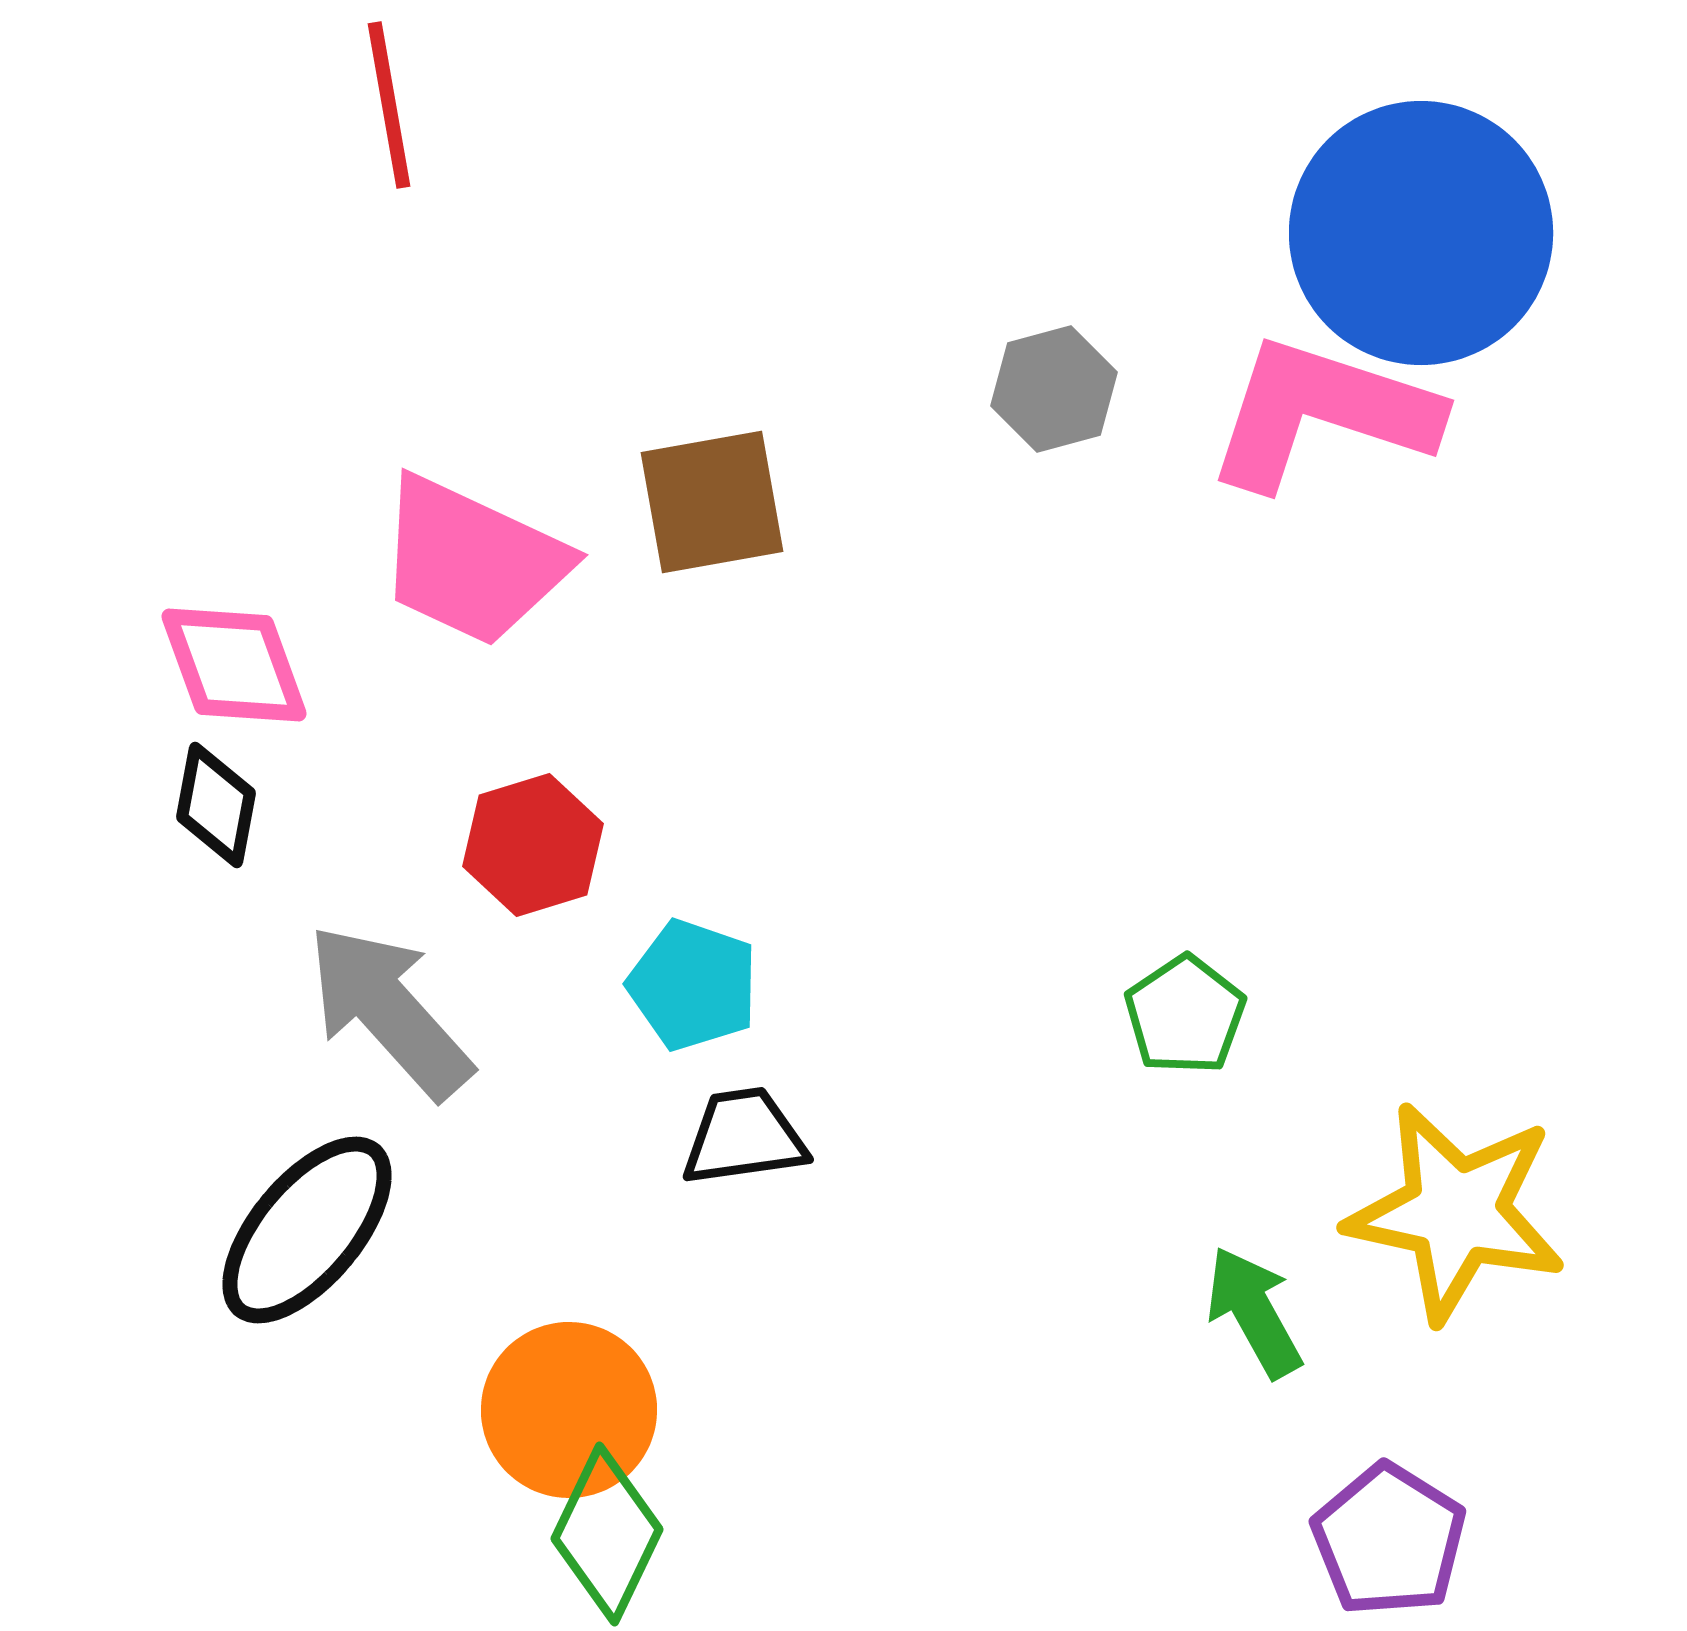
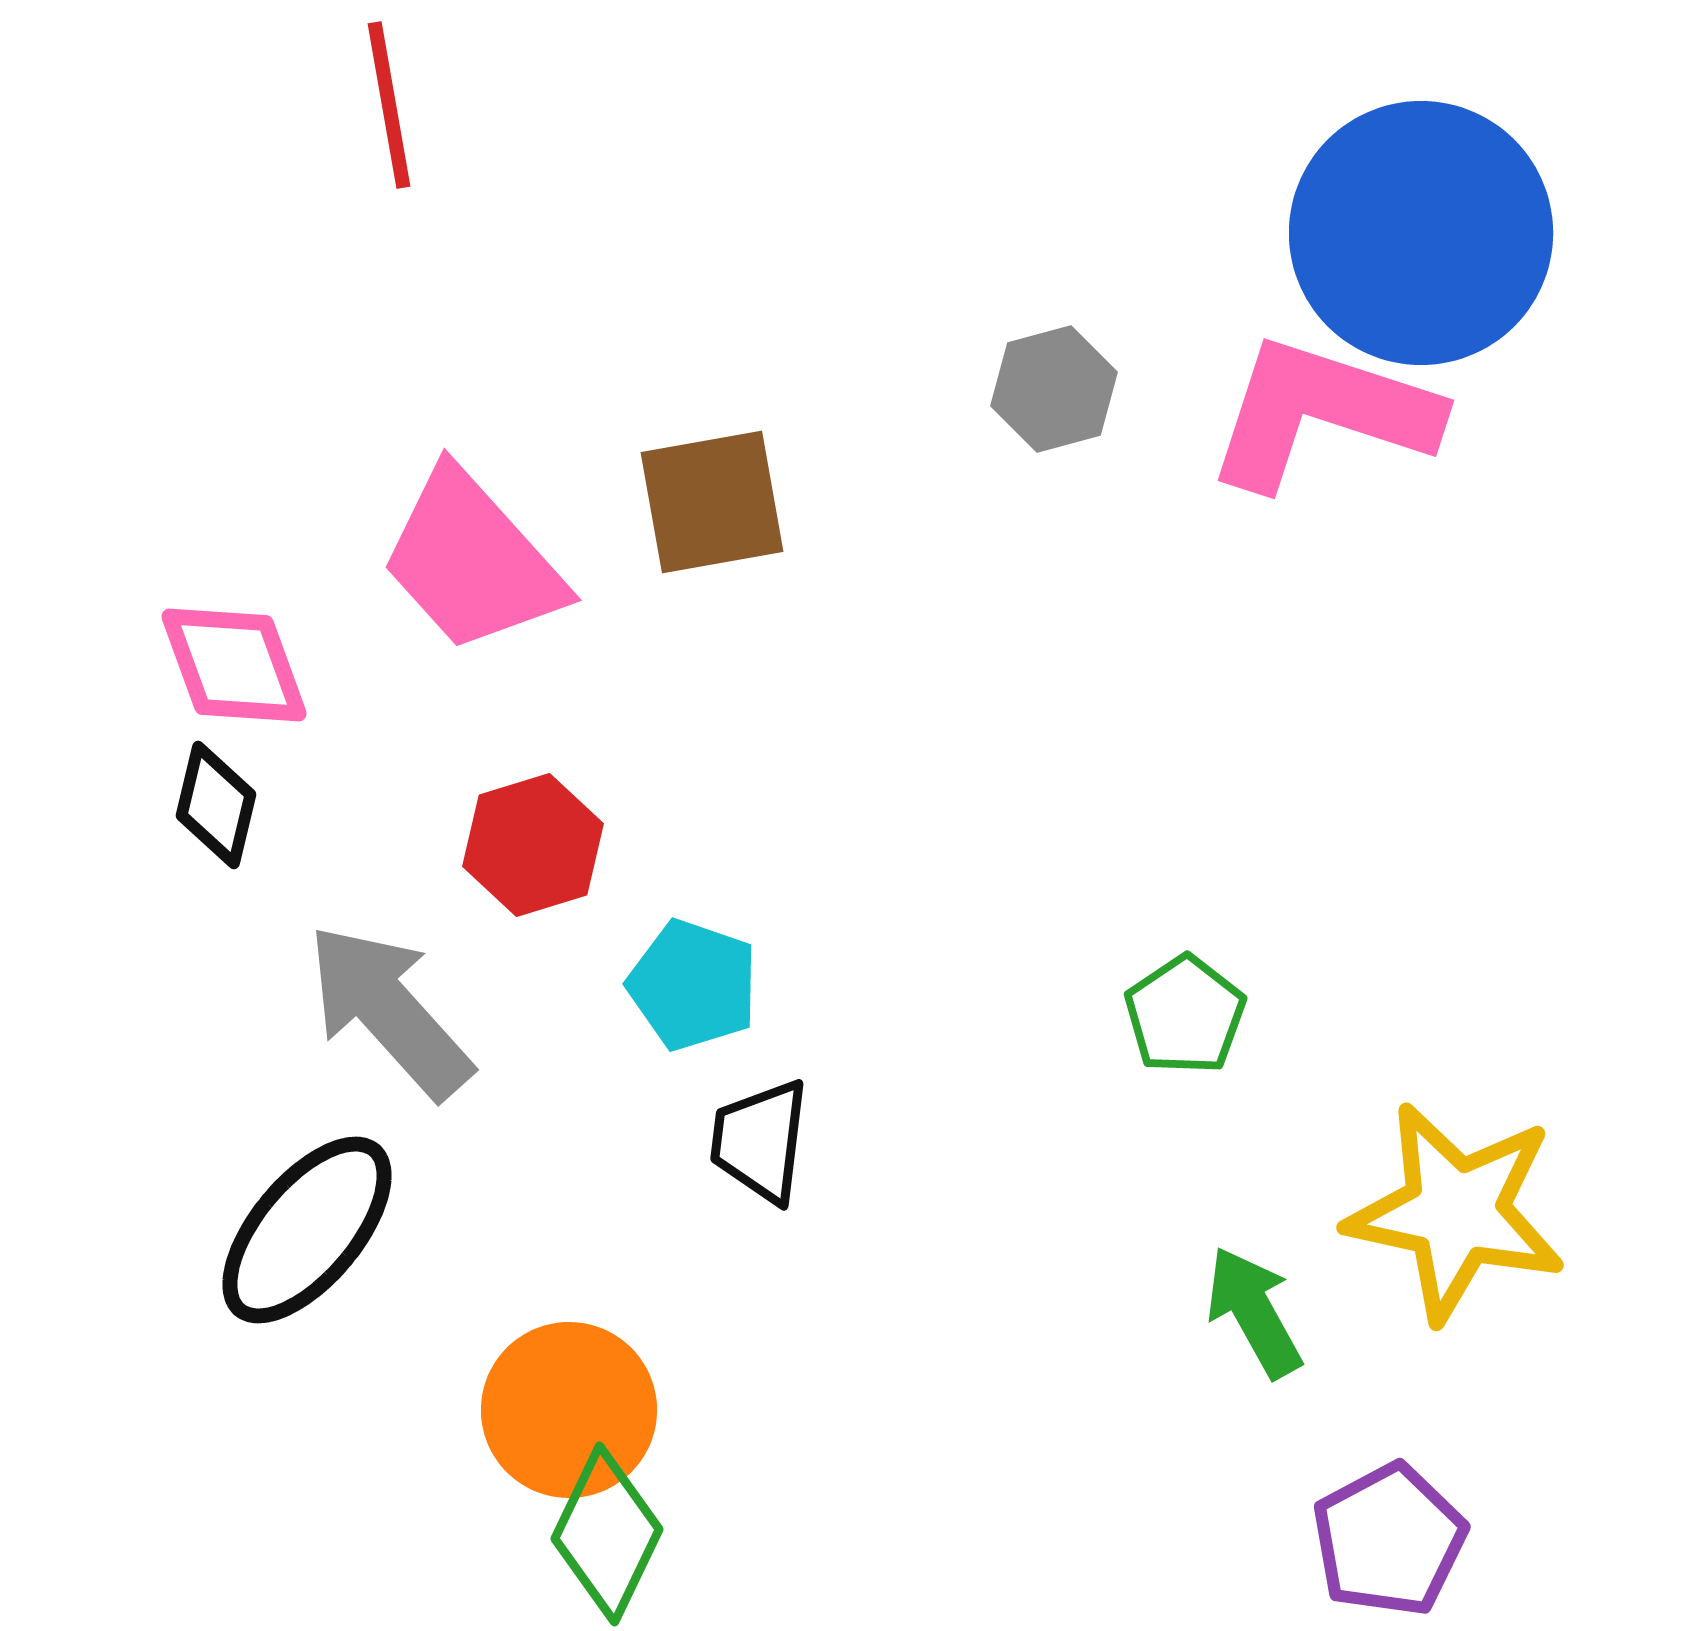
pink trapezoid: rotated 23 degrees clockwise
black diamond: rotated 3 degrees clockwise
black trapezoid: moved 16 px right, 4 px down; rotated 75 degrees counterclockwise
purple pentagon: rotated 12 degrees clockwise
